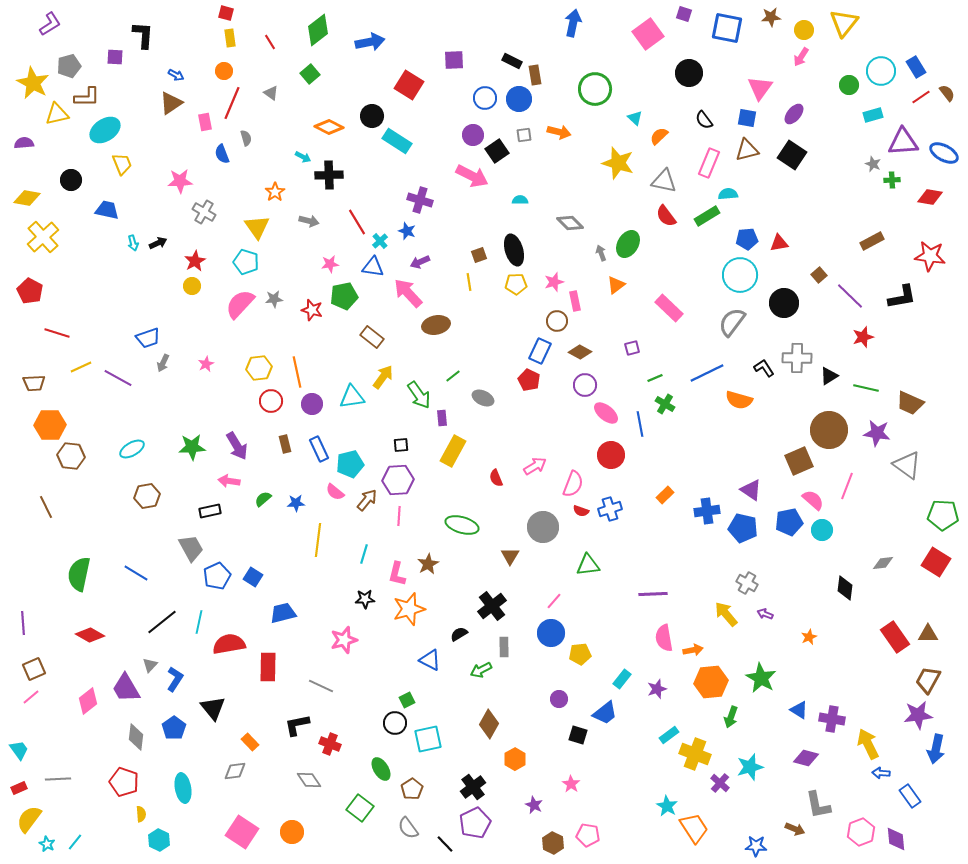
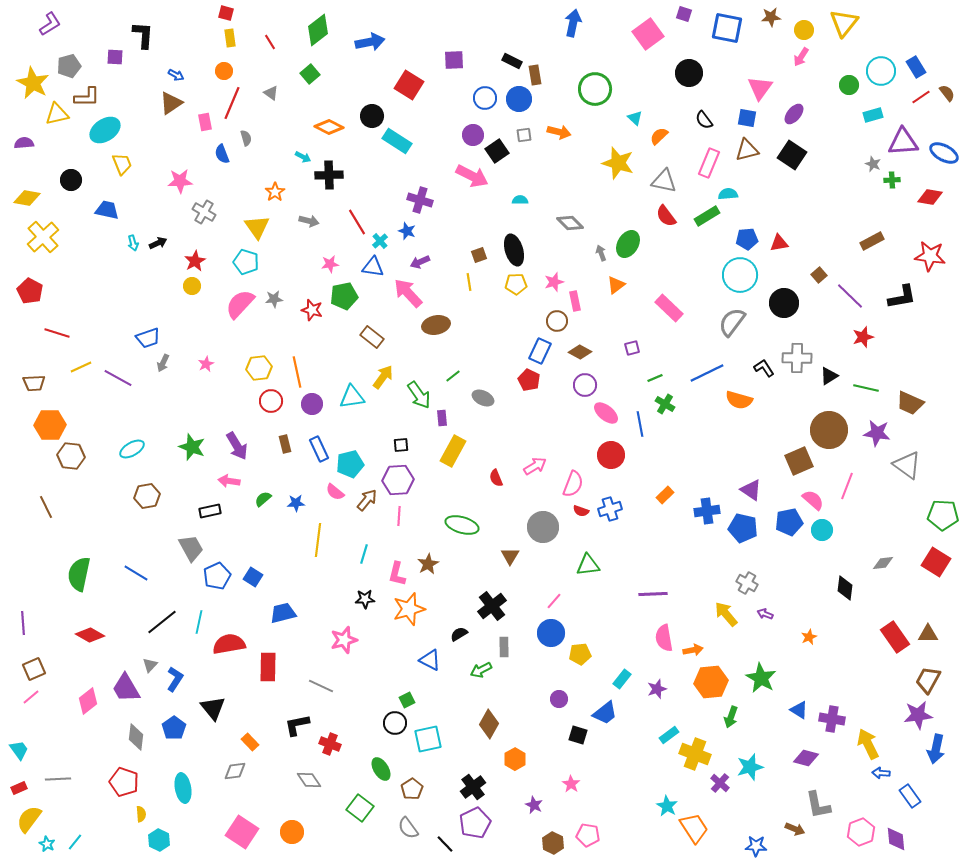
green star at (192, 447): rotated 24 degrees clockwise
